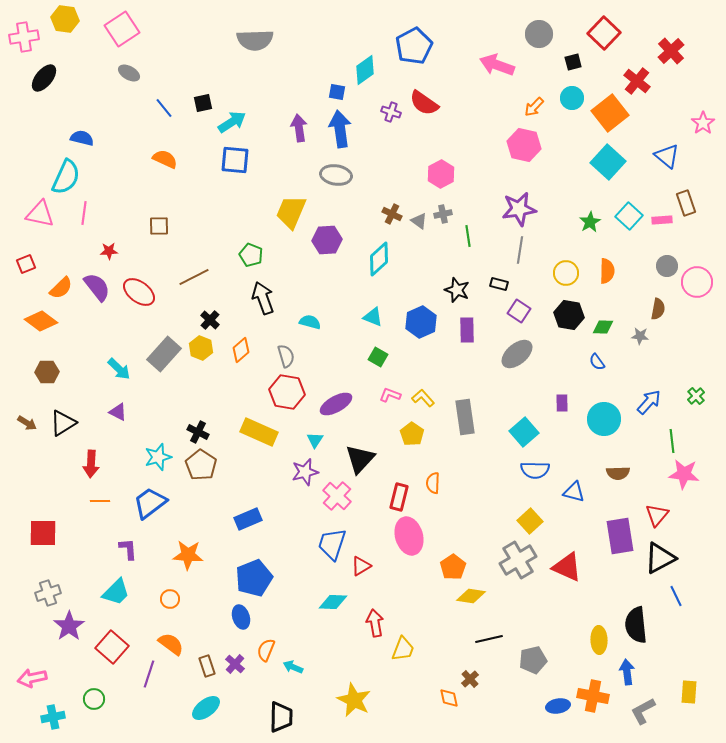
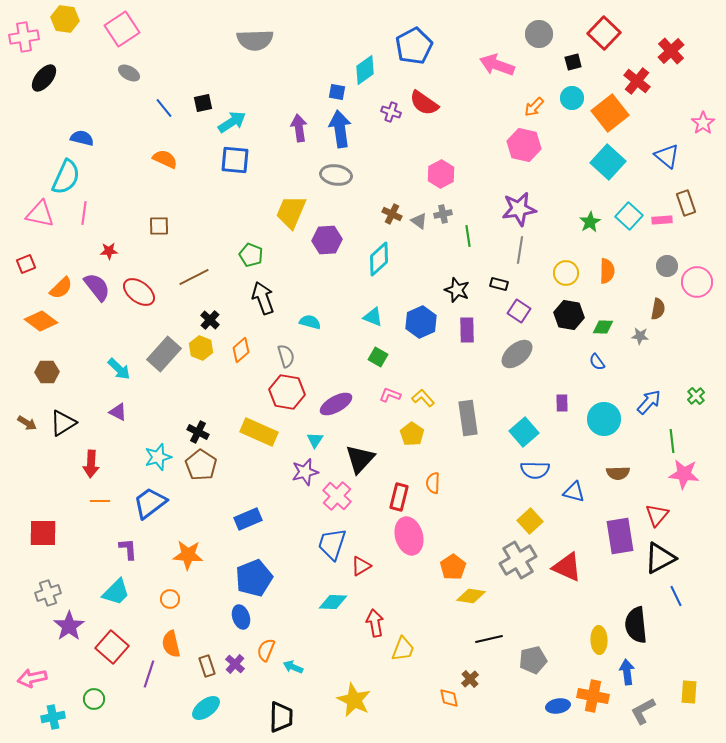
gray rectangle at (465, 417): moved 3 px right, 1 px down
orange semicircle at (171, 644): rotated 140 degrees counterclockwise
